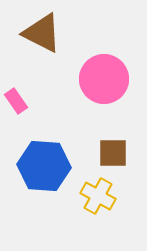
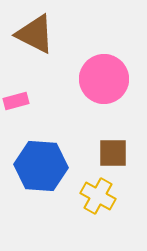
brown triangle: moved 7 px left, 1 px down
pink rectangle: rotated 70 degrees counterclockwise
blue hexagon: moved 3 px left
